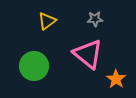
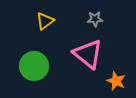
yellow triangle: moved 2 px left
orange star: moved 2 px down; rotated 12 degrees counterclockwise
